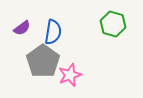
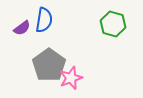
blue semicircle: moved 9 px left, 12 px up
gray pentagon: moved 6 px right, 4 px down
pink star: moved 1 px right, 3 px down
